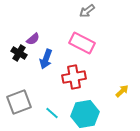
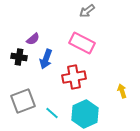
black cross: moved 4 px down; rotated 21 degrees counterclockwise
yellow arrow: rotated 64 degrees counterclockwise
gray square: moved 4 px right, 1 px up
cyan hexagon: rotated 16 degrees counterclockwise
